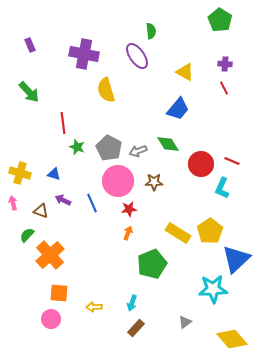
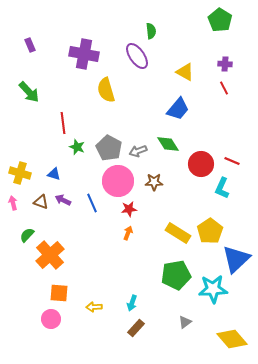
brown triangle at (41, 211): moved 9 px up
green pentagon at (152, 264): moved 24 px right, 11 px down; rotated 12 degrees clockwise
